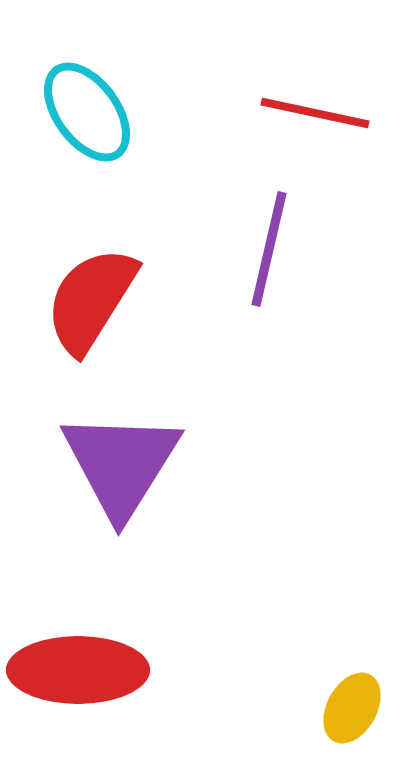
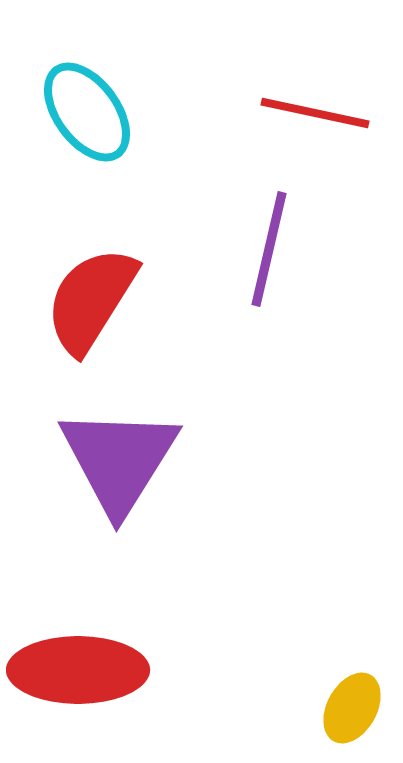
purple triangle: moved 2 px left, 4 px up
